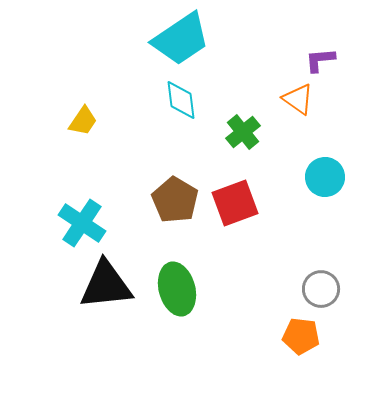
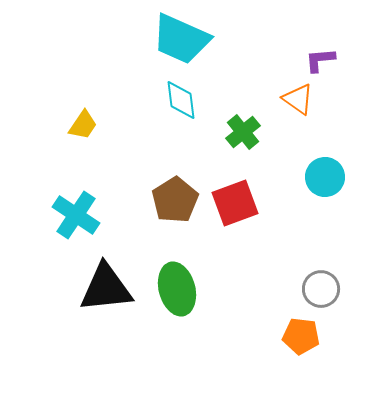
cyan trapezoid: rotated 58 degrees clockwise
yellow trapezoid: moved 4 px down
brown pentagon: rotated 9 degrees clockwise
cyan cross: moved 6 px left, 8 px up
black triangle: moved 3 px down
